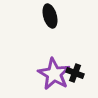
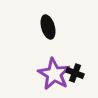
black ellipse: moved 2 px left, 11 px down
